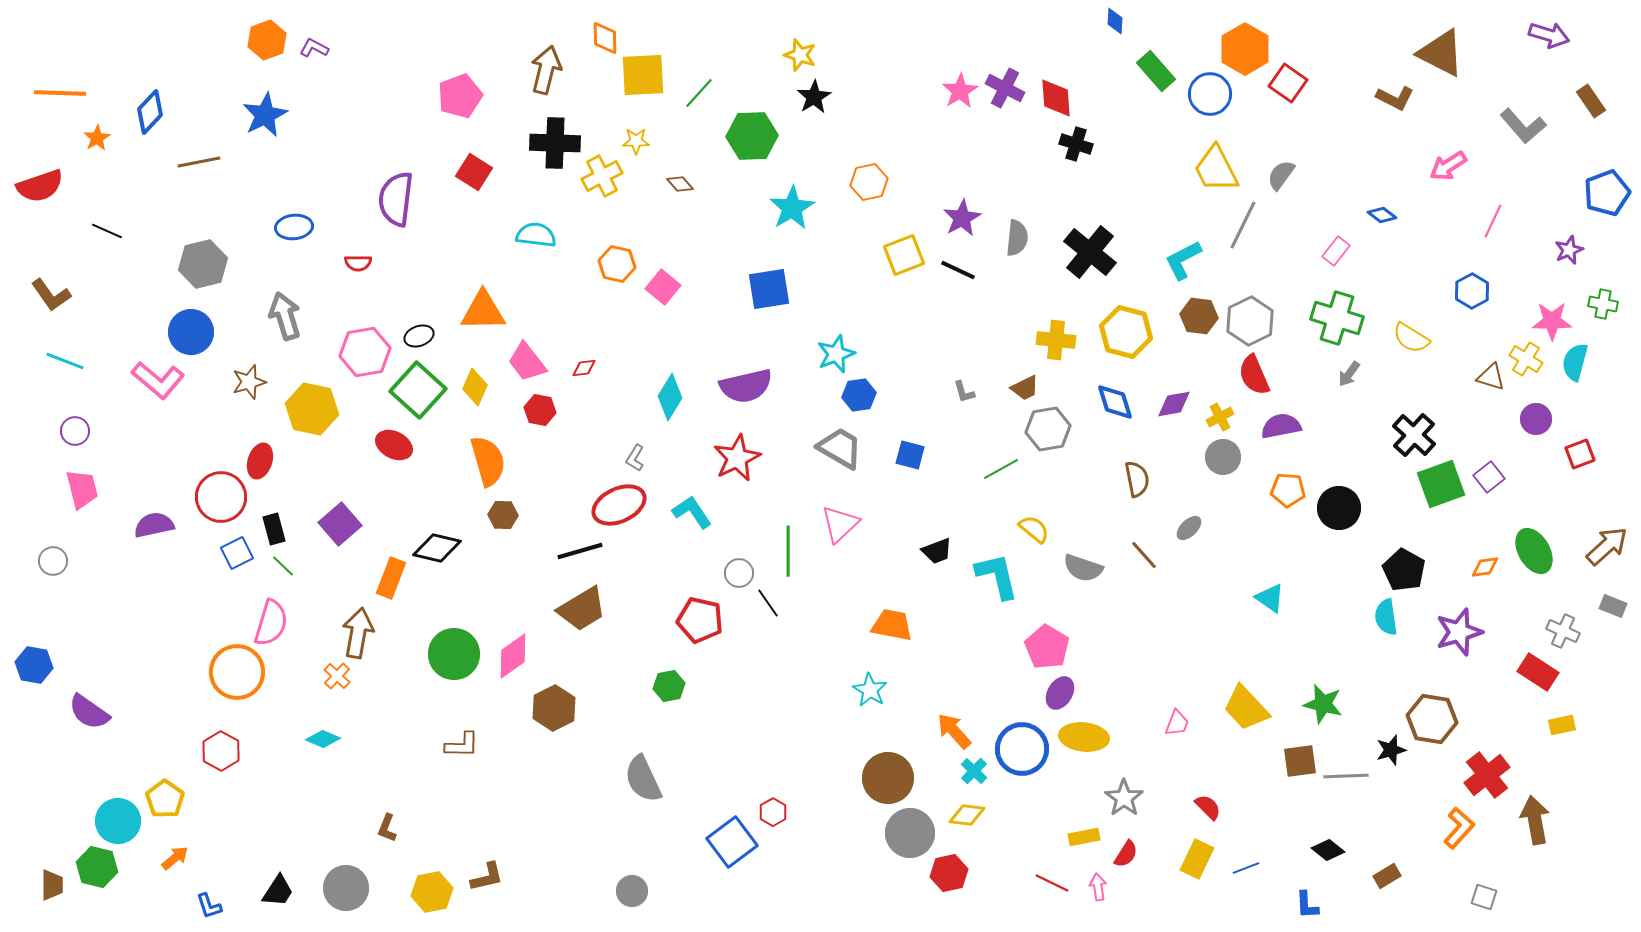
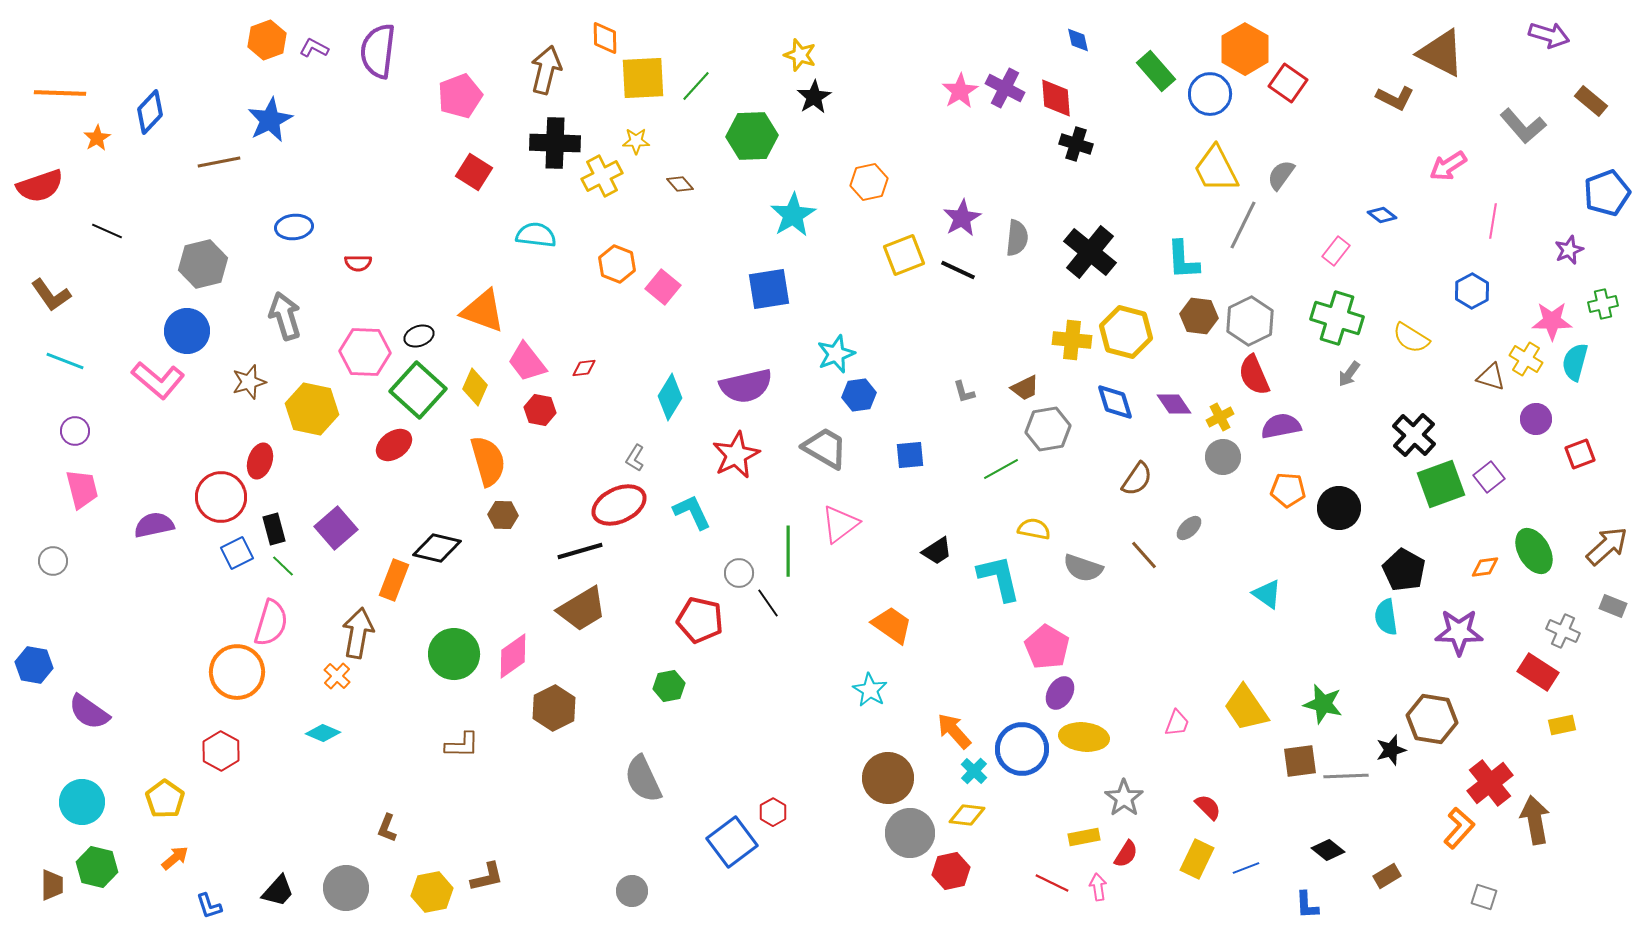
blue diamond at (1115, 21): moved 37 px left, 19 px down; rotated 16 degrees counterclockwise
yellow square at (643, 75): moved 3 px down
green line at (699, 93): moved 3 px left, 7 px up
brown rectangle at (1591, 101): rotated 16 degrees counterclockwise
blue star at (265, 115): moved 5 px right, 5 px down
brown line at (199, 162): moved 20 px right
purple semicircle at (396, 199): moved 18 px left, 148 px up
cyan star at (792, 208): moved 1 px right, 7 px down
pink line at (1493, 221): rotated 16 degrees counterclockwise
cyan L-shape at (1183, 260): rotated 66 degrees counterclockwise
orange hexagon at (617, 264): rotated 9 degrees clockwise
green cross at (1603, 304): rotated 24 degrees counterclockwise
orange triangle at (483, 311): rotated 21 degrees clockwise
blue circle at (191, 332): moved 4 px left, 1 px up
yellow cross at (1056, 340): moved 16 px right
pink hexagon at (365, 352): rotated 12 degrees clockwise
purple diamond at (1174, 404): rotated 66 degrees clockwise
red ellipse at (394, 445): rotated 63 degrees counterclockwise
gray trapezoid at (840, 448): moved 15 px left
blue square at (910, 455): rotated 20 degrees counterclockwise
red star at (737, 458): moved 1 px left, 3 px up
brown semicircle at (1137, 479): rotated 45 degrees clockwise
cyan L-shape at (692, 512): rotated 9 degrees clockwise
purple square at (340, 524): moved 4 px left, 4 px down
pink triangle at (840, 524): rotated 6 degrees clockwise
yellow semicircle at (1034, 529): rotated 28 degrees counterclockwise
black trapezoid at (937, 551): rotated 12 degrees counterclockwise
cyan L-shape at (997, 576): moved 2 px right, 2 px down
orange rectangle at (391, 578): moved 3 px right, 2 px down
cyan triangle at (1270, 598): moved 3 px left, 4 px up
orange trapezoid at (892, 625): rotated 24 degrees clockwise
purple star at (1459, 632): rotated 18 degrees clockwise
yellow trapezoid at (1246, 708): rotated 9 degrees clockwise
cyan diamond at (323, 739): moved 6 px up
red cross at (1487, 775): moved 3 px right, 8 px down
cyan circle at (118, 821): moved 36 px left, 19 px up
red hexagon at (949, 873): moved 2 px right, 2 px up
black trapezoid at (278, 891): rotated 9 degrees clockwise
